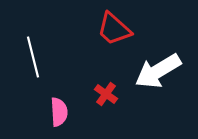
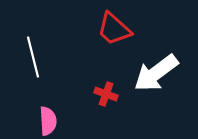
white arrow: moved 2 px left, 2 px down; rotated 6 degrees counterclockwise
red cross: rotated 15 degrees counterclockwise
pink semicircle: moved 11 px left, 9 px down
